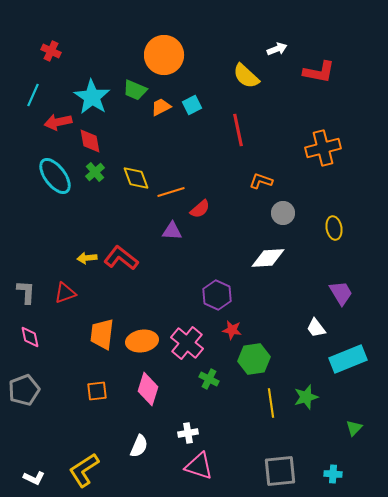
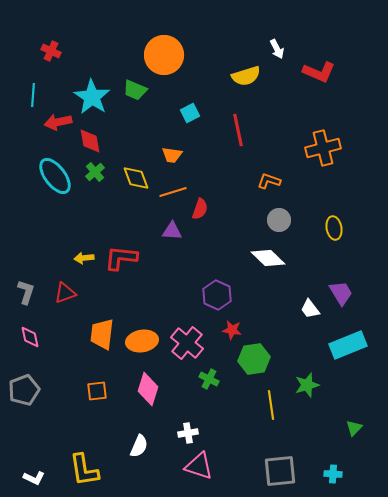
white arrow at (277, 49): rotated 84 degrees clockwise
red L-shape at (319, 72): rotated 12 degrees clockwise
yellow semicircle at (246, 76): rotated 60 degrees counterclockwise
cyan line at (33, 95): rotated 20 degrees counterclockwise
cyan square at (192, 105): moved 2 px left, 8 px down
orange trapezoid at (161, 107): moved 11 px right, 48 px down; rotated 145 degrees counterclockwise
orange L-shape at (261, 181): moved 8 px right
orange line at (171, 192): moved 2 px right
red semicircle at (200, 209): rotated 30 degrees counterclockwise
gray circle at (283, 213): moved 4 px left, 7 px down
yellow arrow at (87, 258): moved 3 px left
red L-shape at (121, 258): rotated 32 degrees counterclockwise
white diamond at (268, 258): rotated 48 degrees clockwise
gray L-shape at (26, 292): rotated 15 degrees clockwise
white trapezoid at (316, 328): moved 6 px left, 19 px up
cyan rectangle at (348, 359): moved 14 px up
green star at (306, 397): moved 1 px right, 12 px up
yellow line at (271, 403): moved 2 px down
yellow L-shape at (84, 470): rotated 66 degrees counterclockwise
